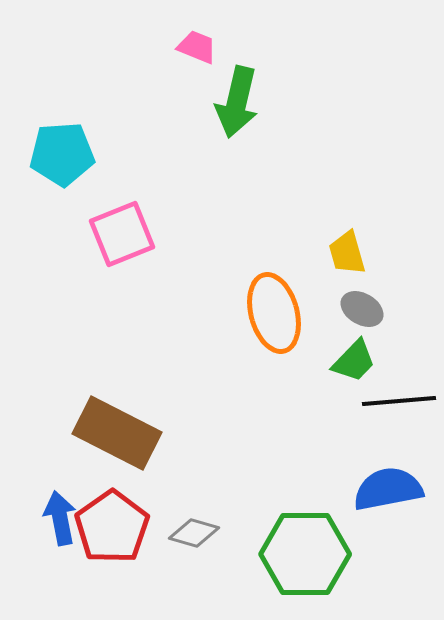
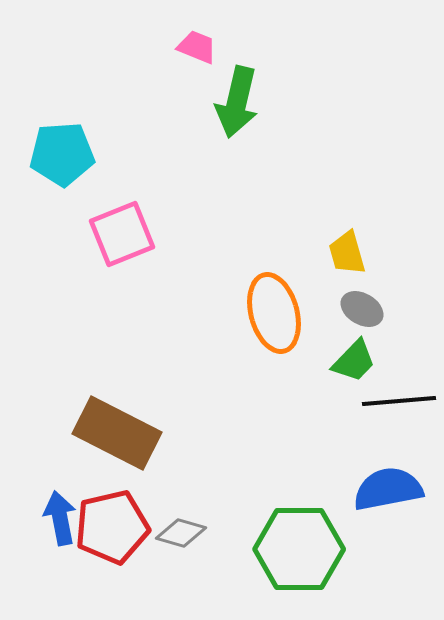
red pentagon: rotated 22 degrees clockwise
gray diamond: moved 13 px left
green hexagon: moved 6 px left, 5 px up
